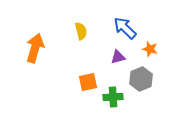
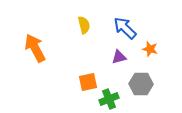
yellow semicircle: moved 3 px right, 6 px up
orange arrow: rotated 44 degrees counterclockwise
purple triangle: moved 1 px right
gray hexagon: moved 5 px down; rotated 25 degrees clockwise
green cross: moved 4 px left, 2 px down; rotated 18 degrees counterclockwise
